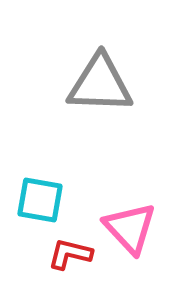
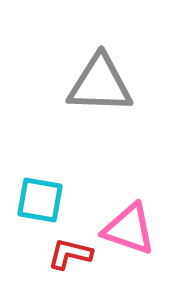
pink triangle: moved 1 px left, 1 px down; rotated 28 degrees counterclockwise
